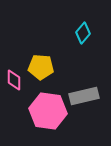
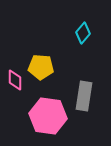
pink diamond: moved 1 px right
gray rectangle: rotated 68 degrees counterclockwise
pink hexagon: moved 5 px down
